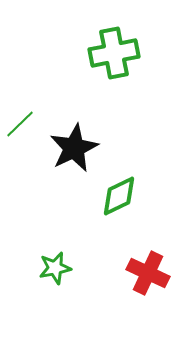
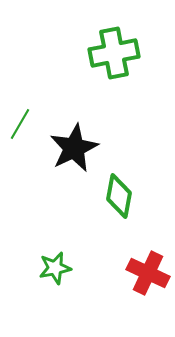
green line: rotated 16 degrees counterclockwise
green diamond: rotated 54 degrees counterclockwise
